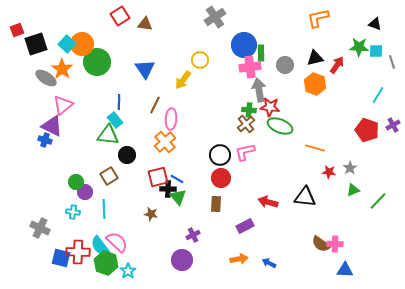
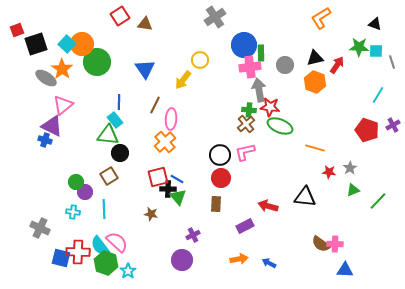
orange L-shape at (318, 18): moved 3 px right; rotated 20 degrees counterclockwise
orange hexagon at (315, 84): moved 2 px up
black circle at (127, 155): moved 7 px left, 2 px up
red arrow at (268, 202): moved 4 px down
